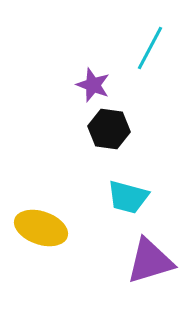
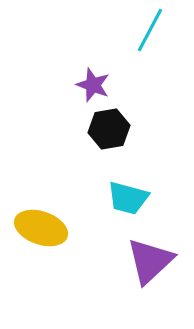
cyan line: moved 18 px up
black hexagon: rotated 18 degrees counterclockwise
cyan trapezoid: moved 1 px down
purple triangle: rotated 26 degrees counterclockwise
